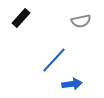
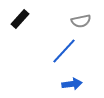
black rectangle: moved 1 px left, 1 px down
blue line: moved 10 px right, 9 px up
